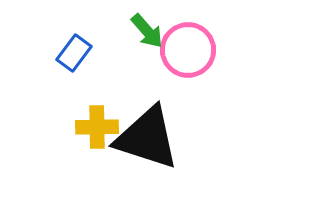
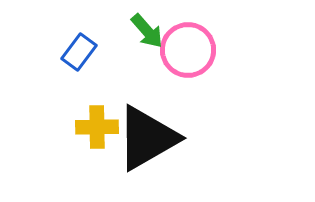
blue rectangle: moved 5 px right, 1 px up
black triangle: rotated 48 degrees counterclockwise
